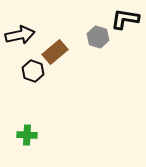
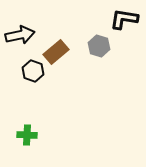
black L-shape: moved 1 px left
gray hexagon: moved 1 px right, 9 px down
brown rectangle: moved 1 px right
